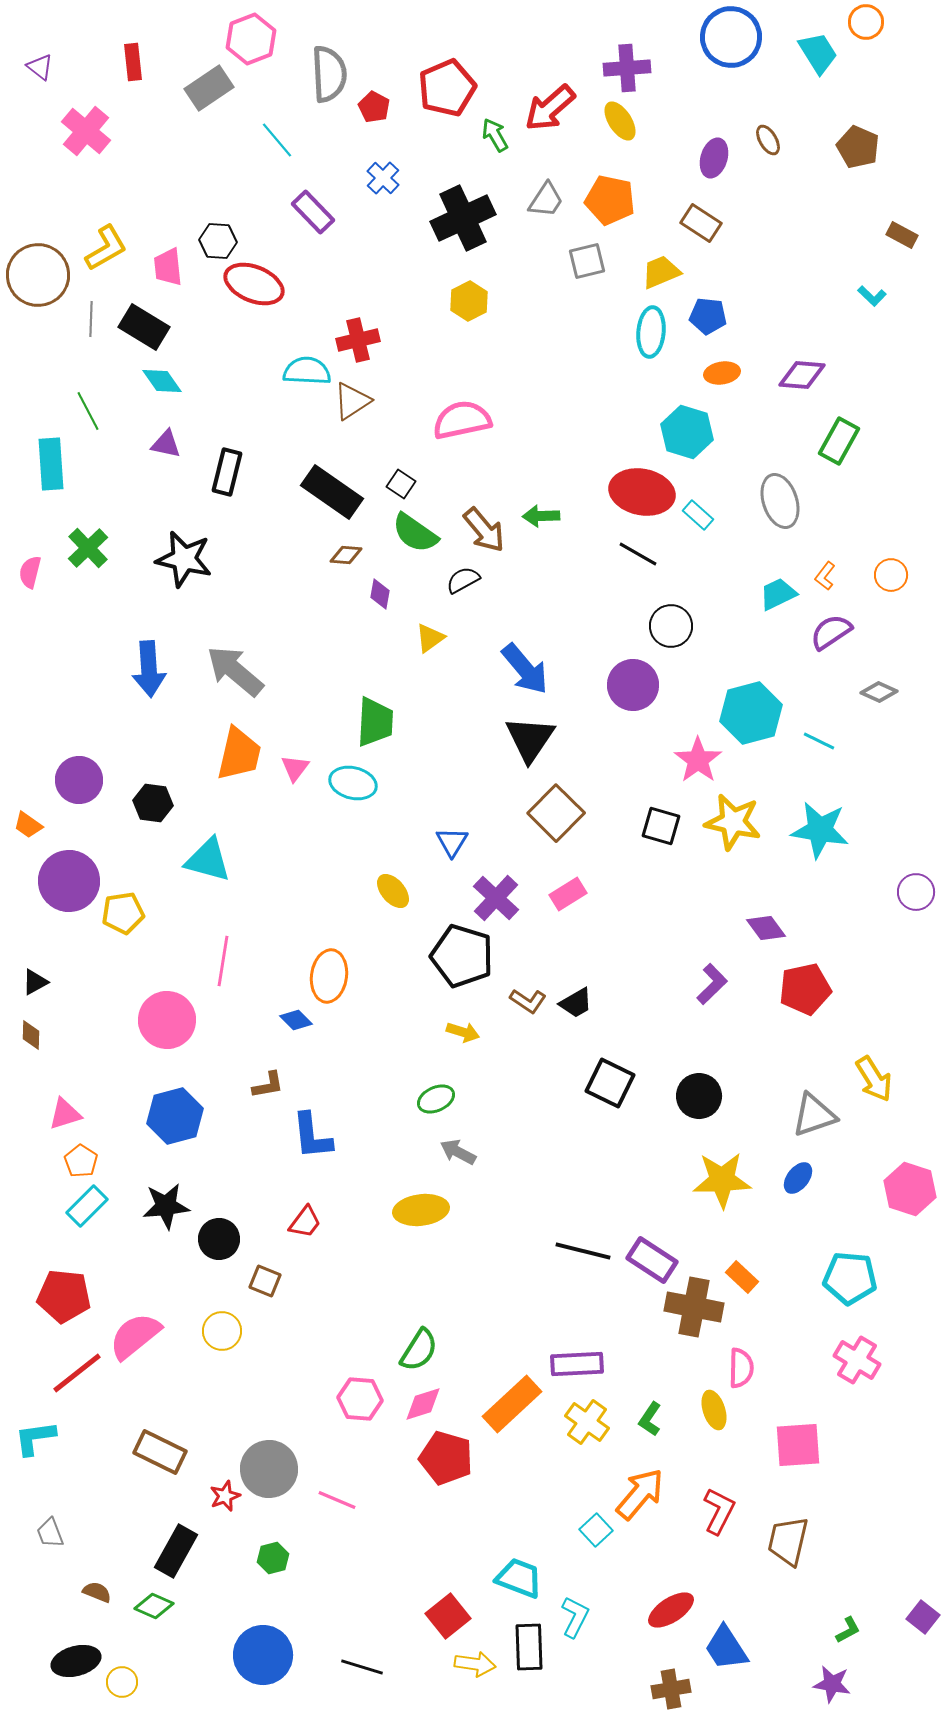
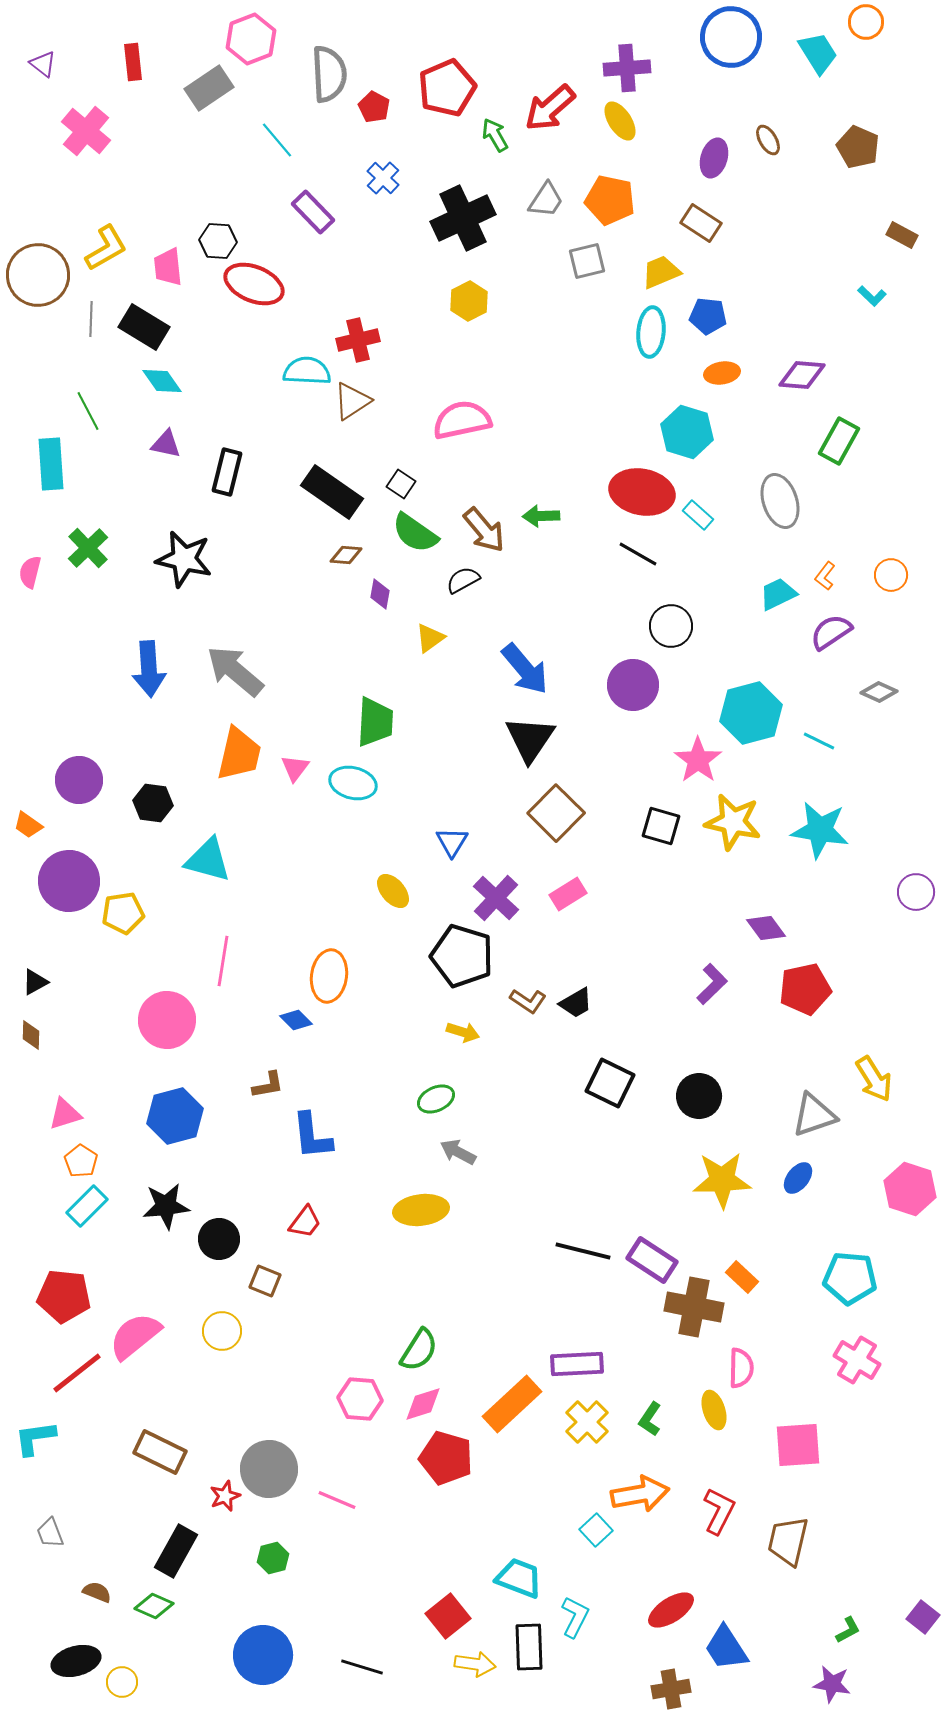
purple triangle at (40, 67): moved 3 px right, 3 px up
yellow cross at (587, 1422): rotated 9 degrees clockwise
orange arrow at (640, 1494): rotated 40 degrees clockwise
